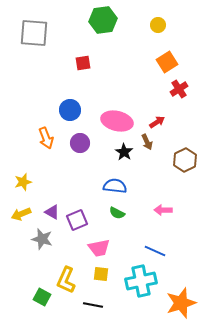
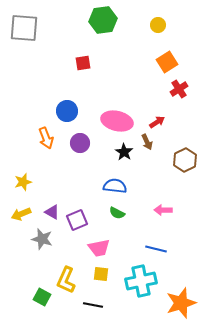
gray square: moved 10 px left, 5 px up
blue circle: moved 3 px left, 1 px down
blue line: moved 1 px right, 2 px up; rotated 10 degrees counterclockwise
